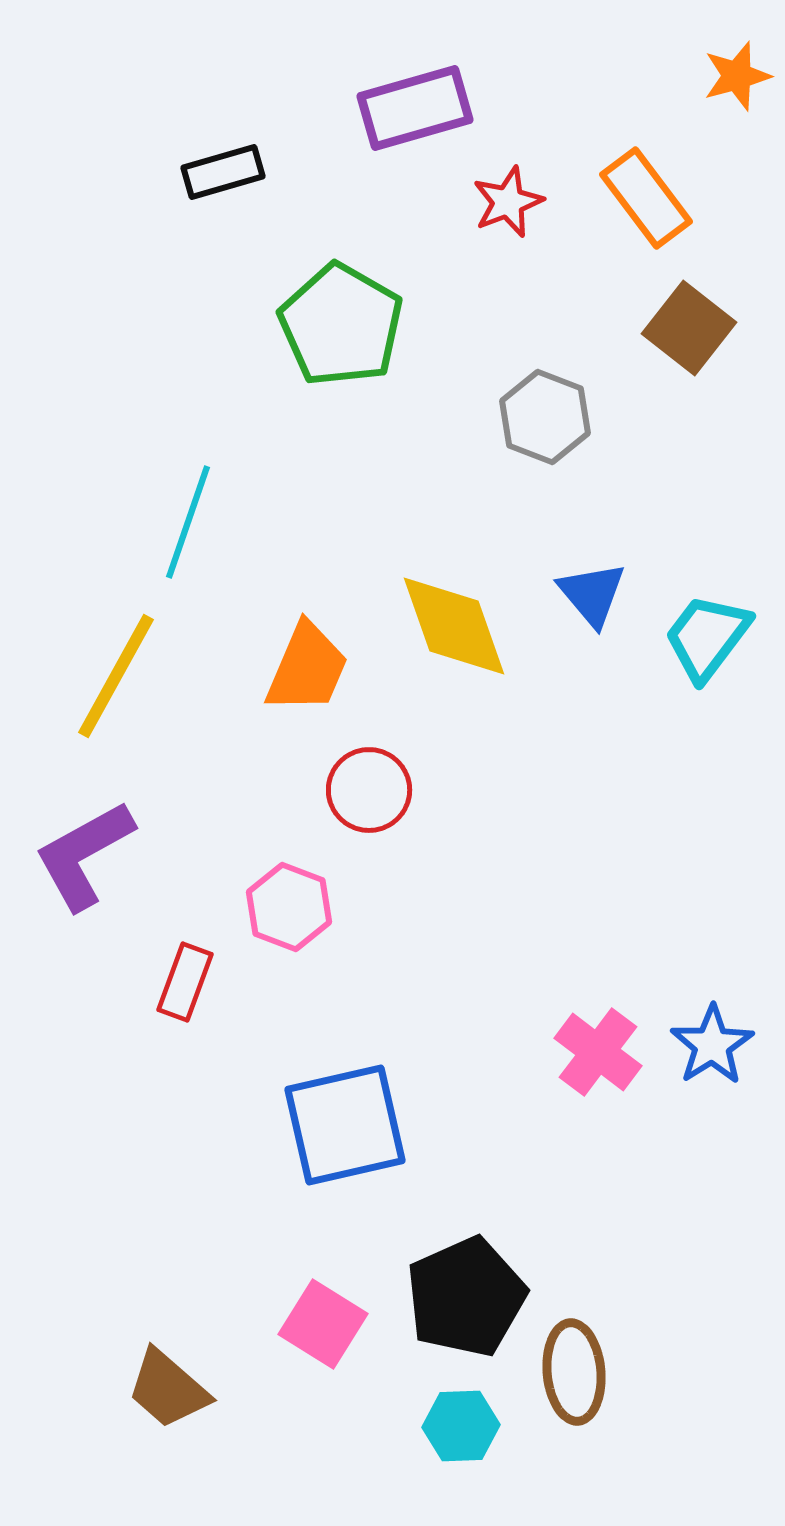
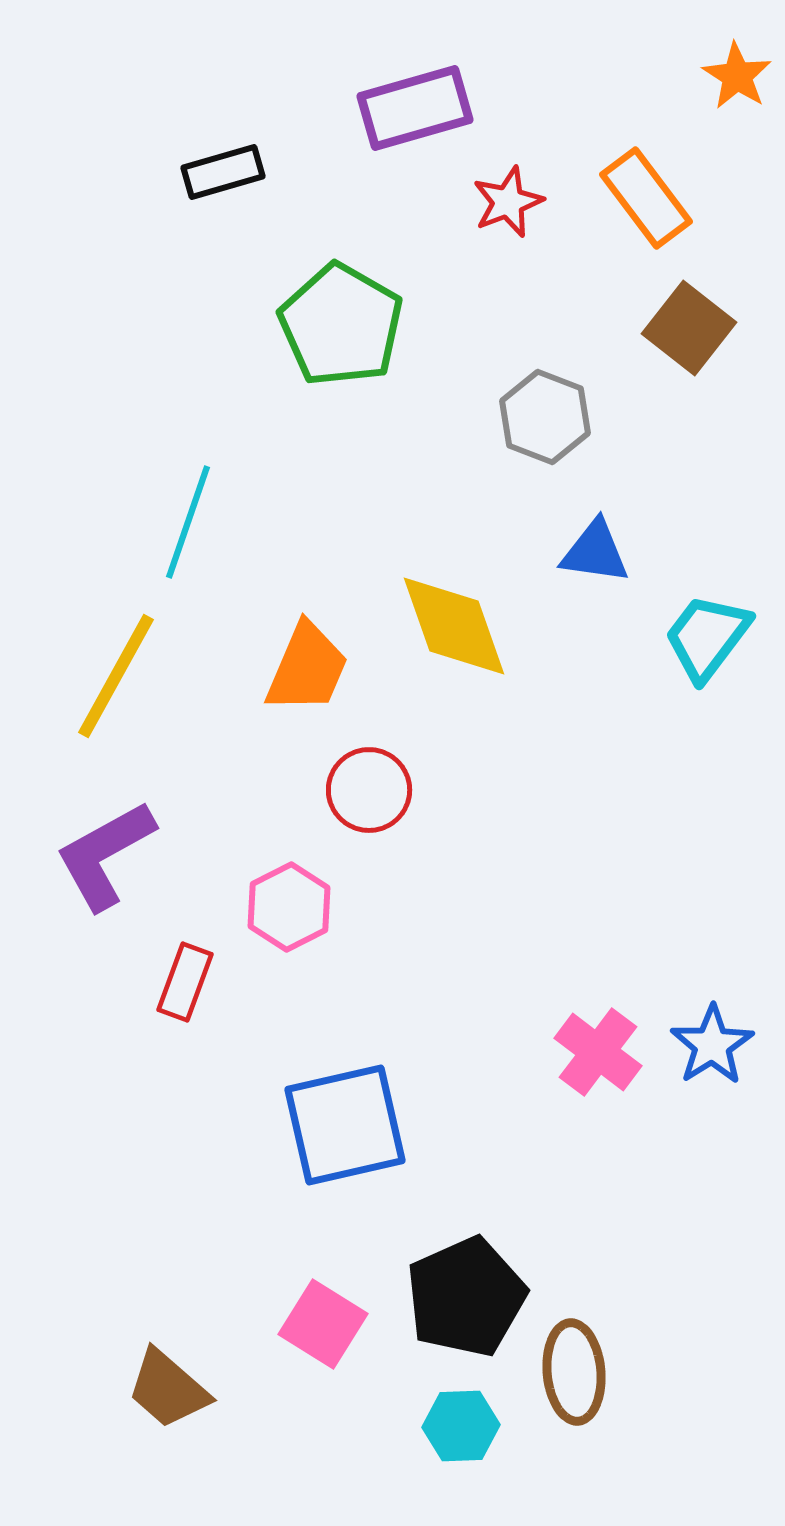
orange star: rotated 24 degrees counterclockwise
blue triangle: moved 3 px right, 42 px up; rotated 42 degrees counterclockwise
purple L-shape: moved 21 px right
pink hexagon: rotated 12 degrees clockwise
